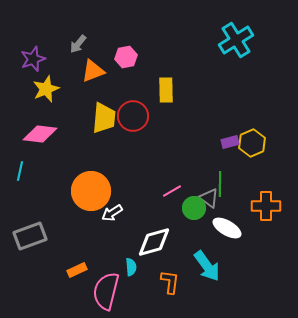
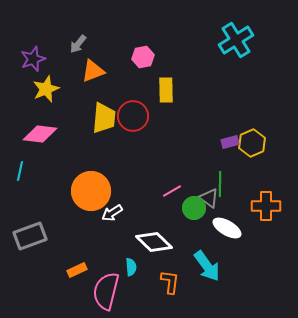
pink hexagon: moved 17 px right
white diamond: rotated 60 degrees clockwise
